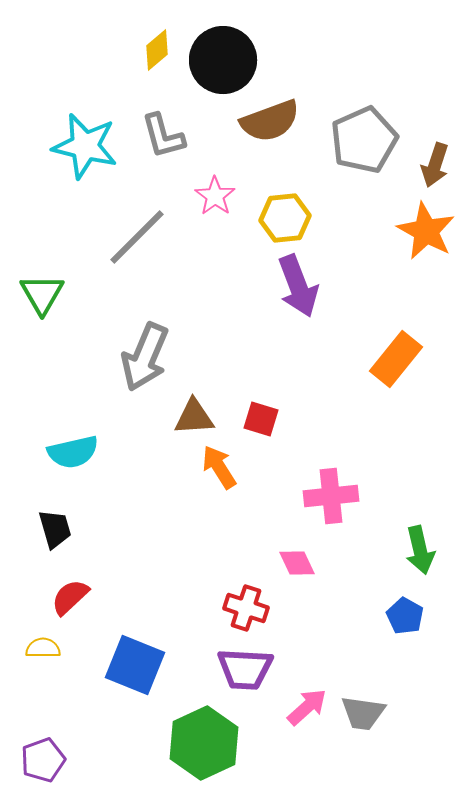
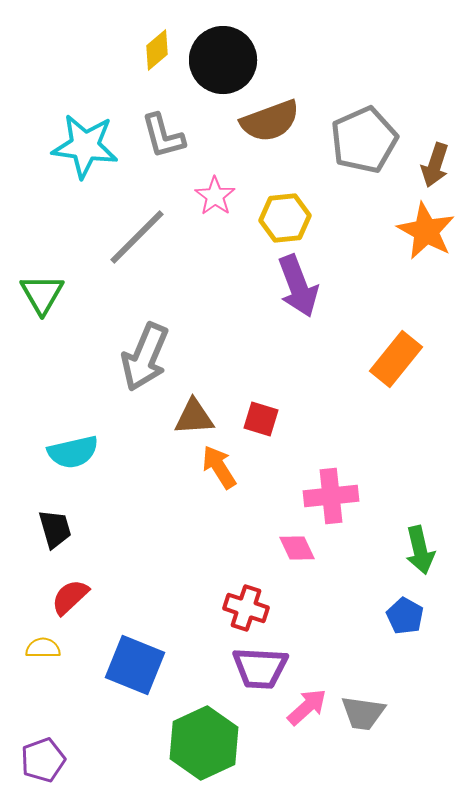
cyan star: rotated 6 degrees counterclockwise
pink diamond: moved 15 px up
purple trapezoid: moved 15 px right, 1 px up
